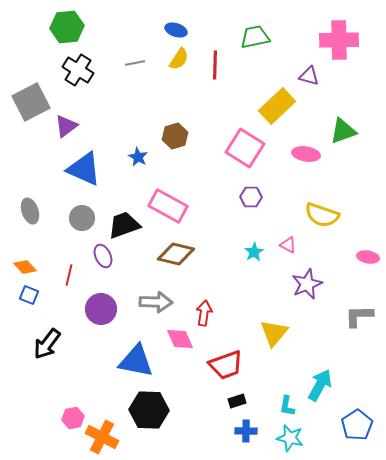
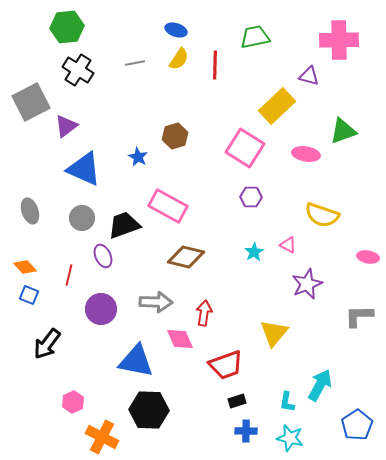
brown diamond at (176, 254): moved 10 px right, 3 px down
cyan L-shape at (287, 406): moved 4 px up
pink hexagon at (73, 418): moved 16 px up; rotated 15 degrees counterclockwise
